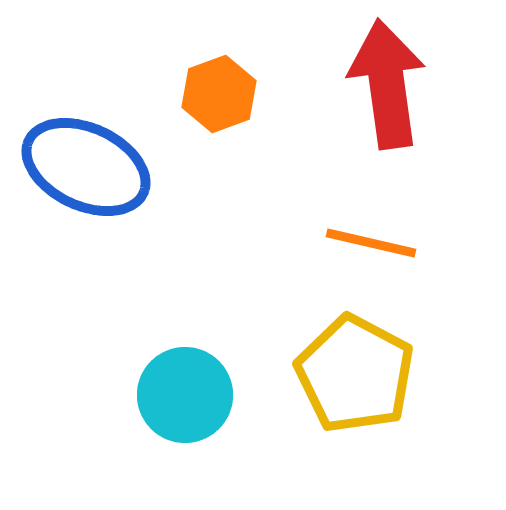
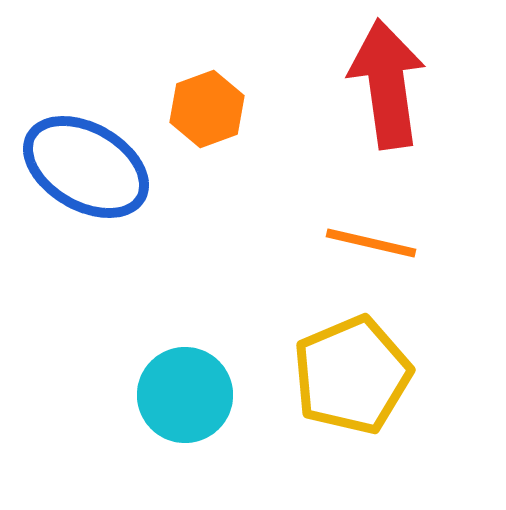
orange hexagon: moved 12 px left, 15 px down
blue ellipse: rotated 5 degrees clockwise
yellow pentagon: moved 3 px left, 1 px down; rotated 21 degrees clockwise
